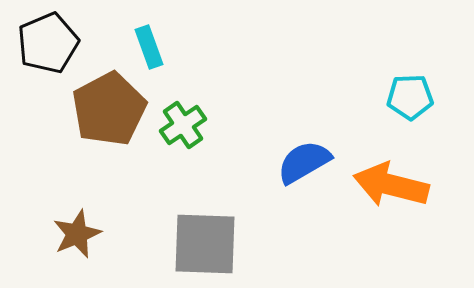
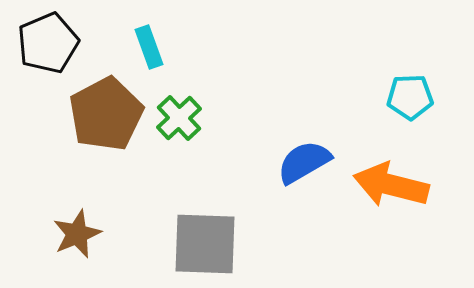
brown pentagon: moved 3 px left, 5 px down
green cross: moved 4 px left, 7 px up; rotated 9 degrees counterclockwise
